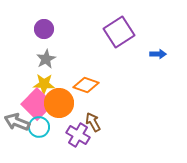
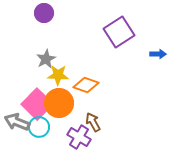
purple circle: moved 16 px up
yellow star: moved 14 px right, 9 px up
purple cross: moved 1 px right, 2 px down
